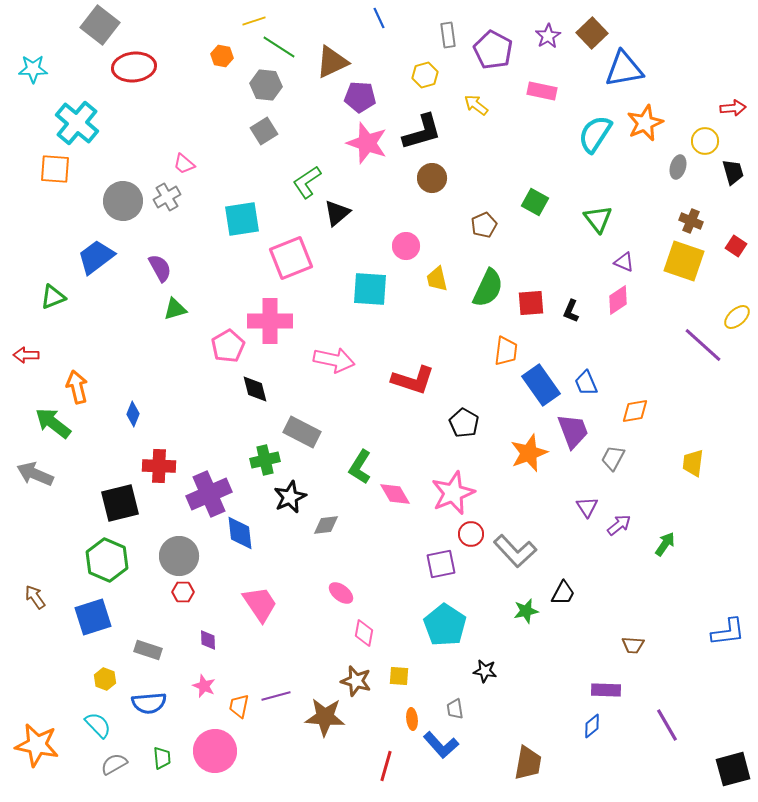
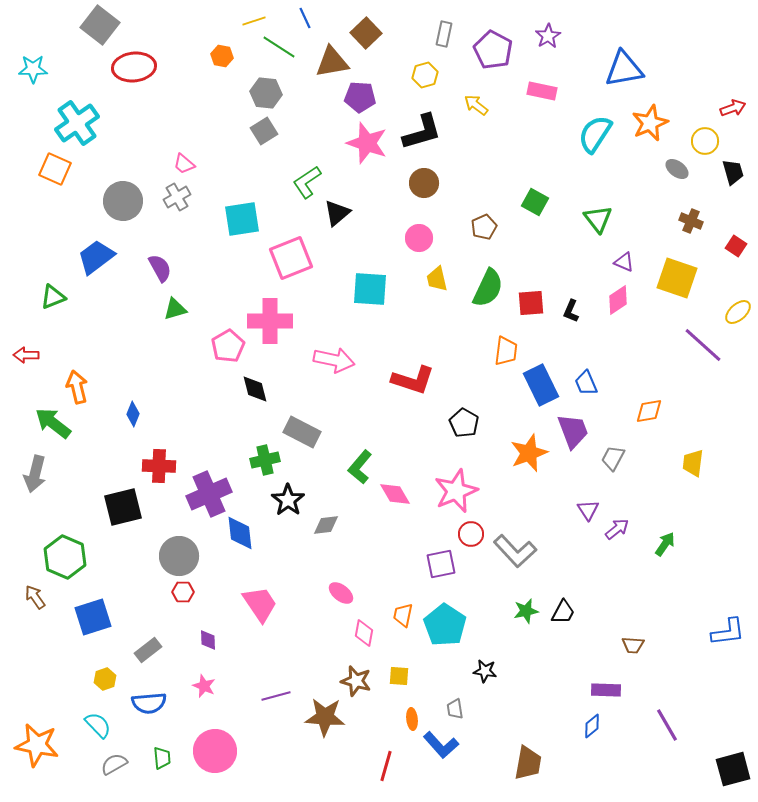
blue line at (379, 18): moved 74 px left
brown square at (592, 33): moved 226 px left
gray rectangle at (448, 35): moved 4 px left, 1 px up; rotated 20 degrees clockwise
brown triangle at (332, 62): rotated 15 degrees clockwise
gray hexagon at (266, 85): moved 8 px down
red arrow at (733, 108): rotated 15 degrees counterclockwise
cyan cross at (77, 123): rotated 15 degrees clockwise
orange star at (645, 123): moved 5 px right
gray ellipse at (678, 167): moved 1 px left, 2 px down; rotated 70 degrees counterclockwise
orange square at (55, 169): rotated 20 degrees clockwise
brown circle at (432, 178): moved 8 px left, 5 px down
gray cross at (167, 197): moved 10 px right
brown pentagon at (484, 225): moved 2 px down
pink circle at (406, 246): moved 13 px right, 8 px up
yellow square at (684, 261): moved 7 px left, 17 px down
yellow ellipse at (737, 317): moved 1 px right, 5 px up
blue rectangle at (541, 385): rotated 9 degrees clockwise
orange diamond at (635, 411): moved 14 px right
green L-shape at (360, 467): rotated 8 degrees clockwise
gray arrow at (35, 474): rotated 99 degrees counterclockwise
pink star at (453, 493): moved 3 px right, 2 px up
black star at (290, 497): moved 2 px left, 3 px down; rotated 12 degrees counterclockwise
black square at (120, 503): moved 3 px right, 4 px down
purple triangle at (587, 507): moved 1 px right, 3 px down
purple arrow at (619, 525): moved 2 px left, 4 px down
green hexagon at (107, 560): moved 42 px left, 3 px up
black trapezoid at (563, 593): moved 19 px down
gray rectangle at (148, 650): rotated 56 degrees counterclockwise
yellow hexagon at (105, 679): rotated 20 degrees clockwise
orange trapezoid at (239, 706): moved 164 px right, 91 px up
